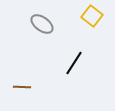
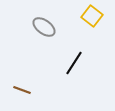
gray ellipse: moved 2 px right, 3 px down
brown line: moved 3 px down; rotated 18 degrees clockwise
